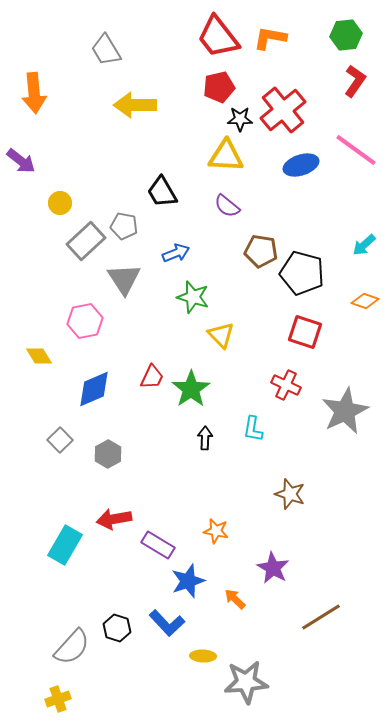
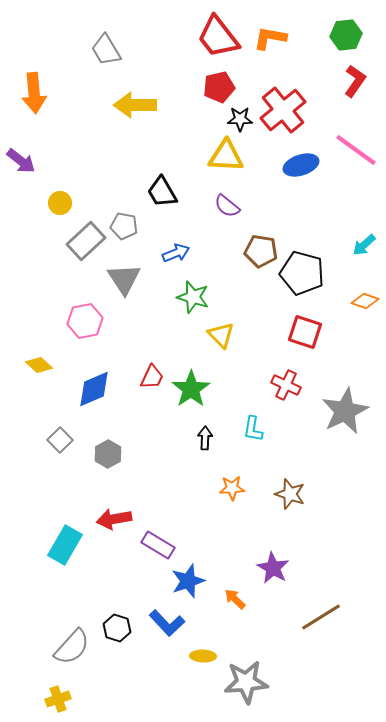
yellow diamond at (39, 356): moved 9 px down; rotated 16 degrees counterclockwise
orange star at (216, 531): moved 16 px right, 43 px up; rotated 15 degrees counterclockwise
